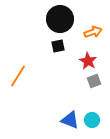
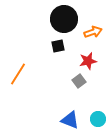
black circle: moved 4 px right
red star: rotated 30 degrees clockwise
orange line: moved 2 px up
gray square: moved 15 px left; rotated 16 degrees counterclockwise
cyan circle: moved 6 px right, 1 px up
